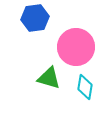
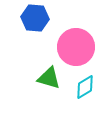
blue hexagon: rotated 12 degrees clockwise
cyan diamond: rotated 50 degrees clockwise
